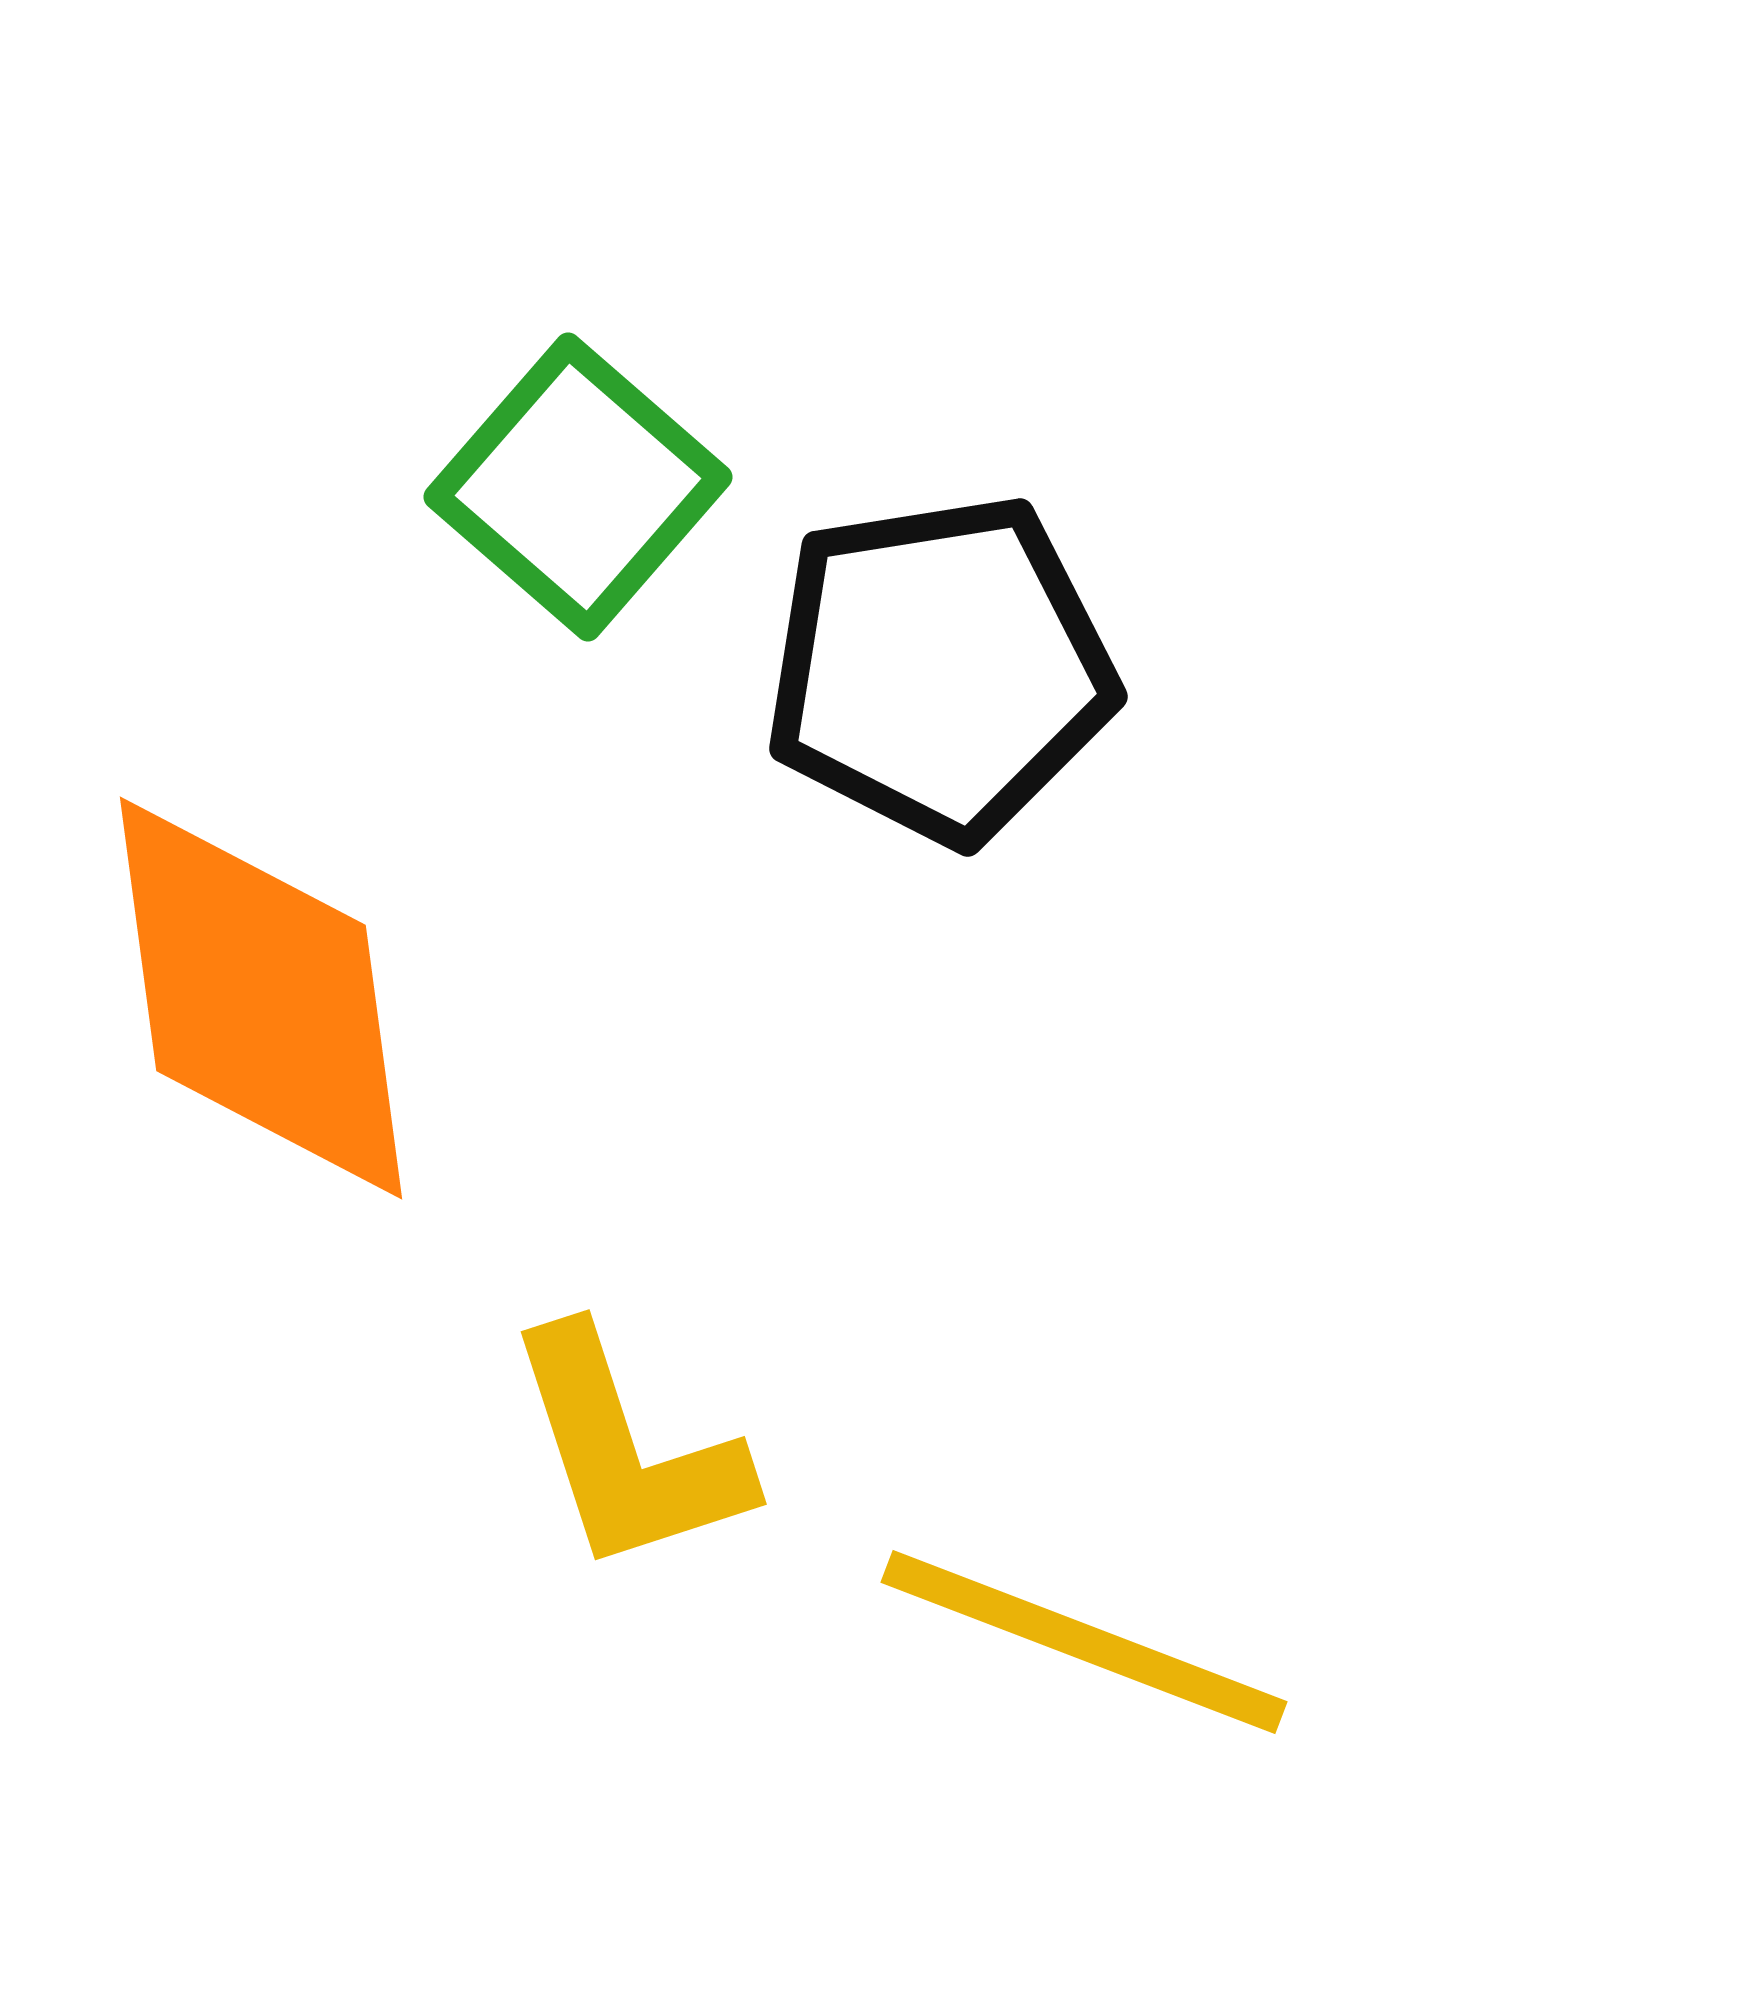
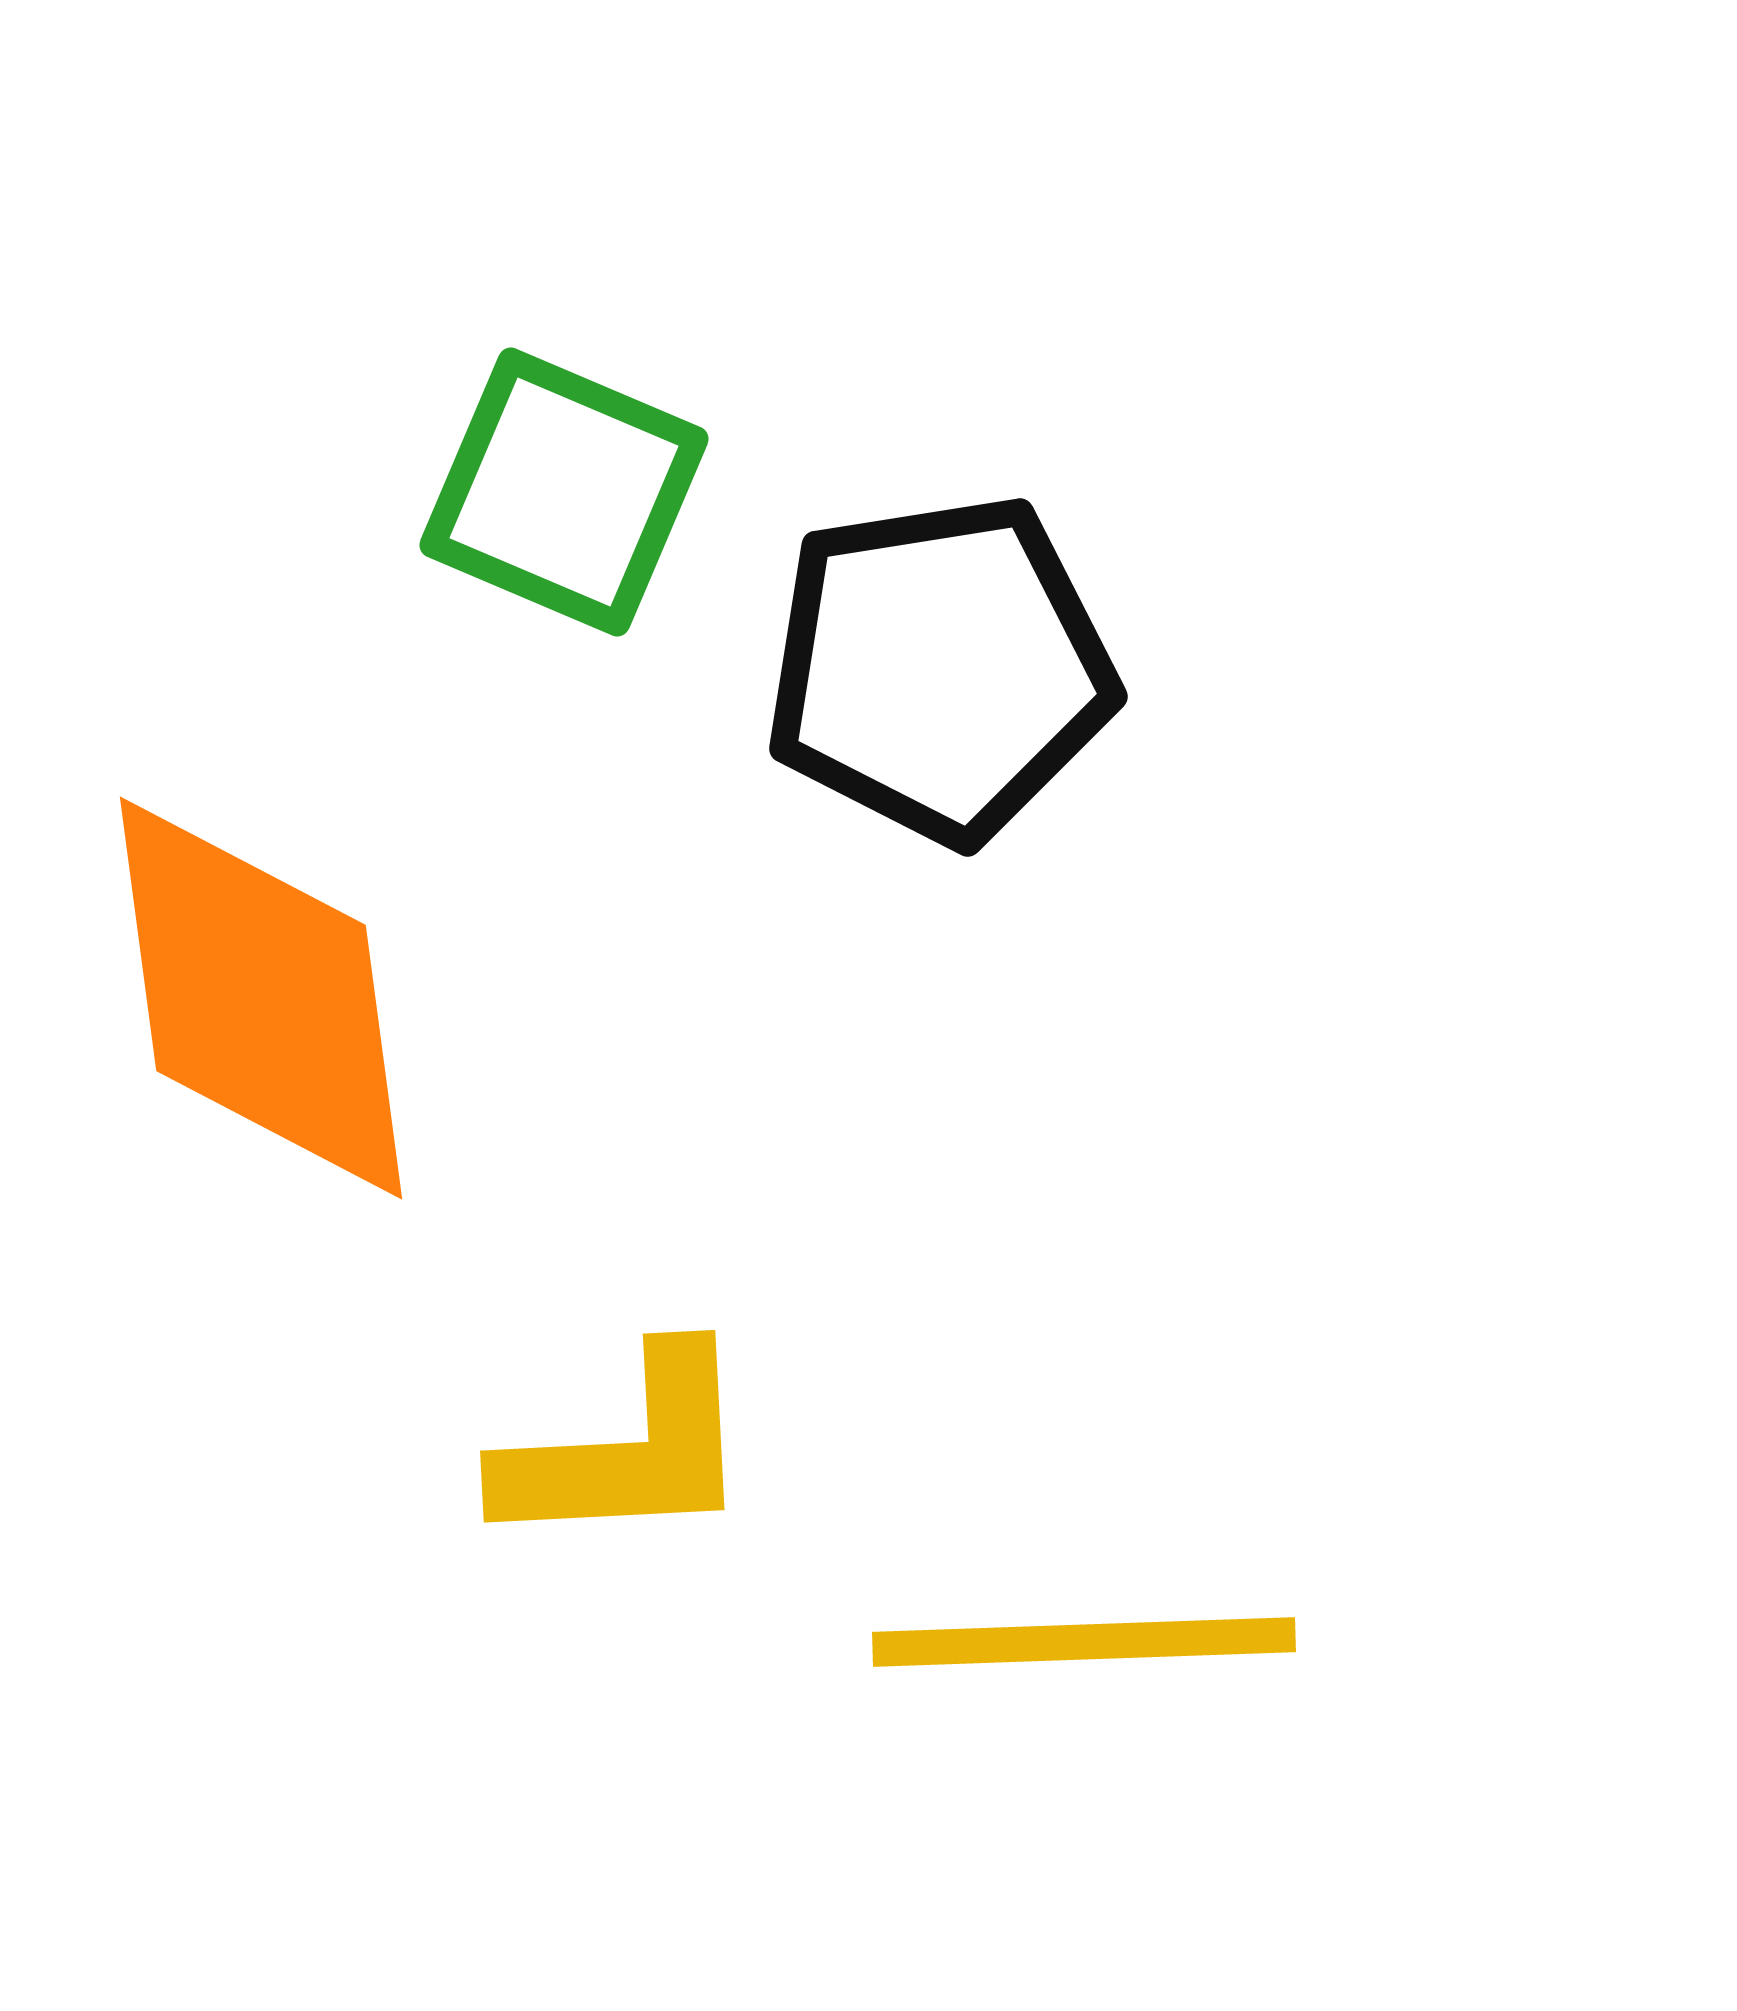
green square: moved 14 px left, 5 px down; rotated 18 degrees counterclockwise
yellow L-shape: rotated 75 degrees counterclockwise
yellow line: rotated 23 degrees counterclockwise
